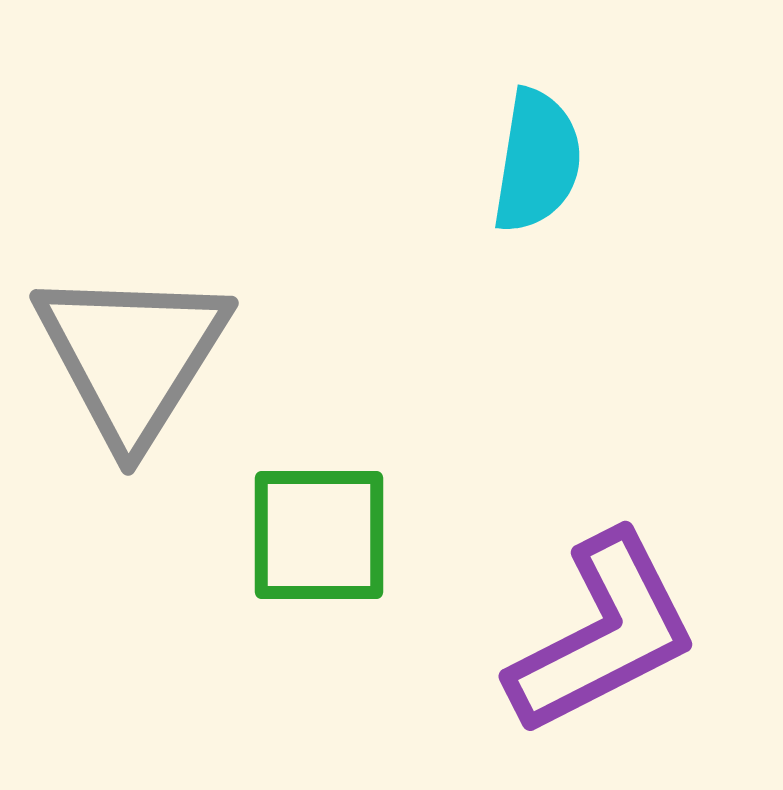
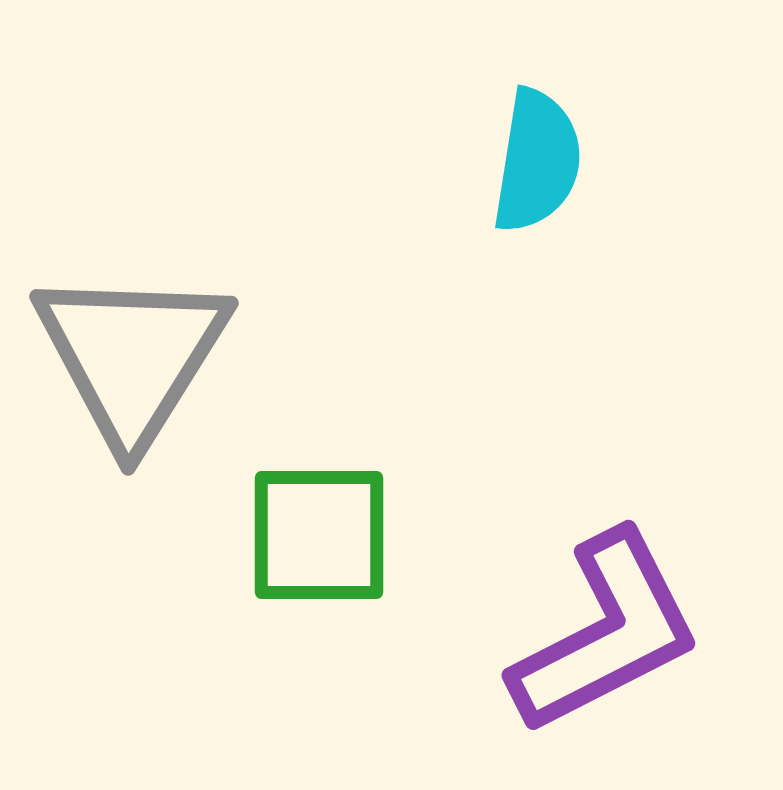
purple L-shape: moved 3 px right, 1 px up
